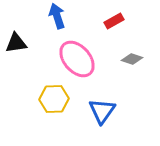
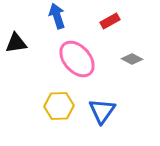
red rectangle: moved 4 px left
gray diamond: rotated 10 degrees clockwise
yellow hexagon: moved 5 px right, 7 px down
